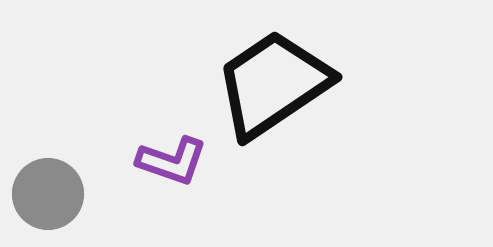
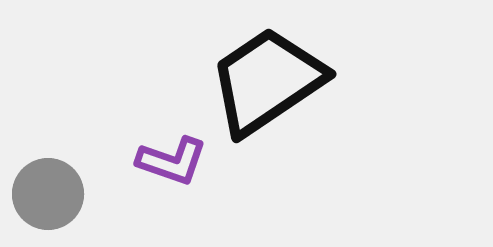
black trapezoid: moved 6 px left, 3 px up
